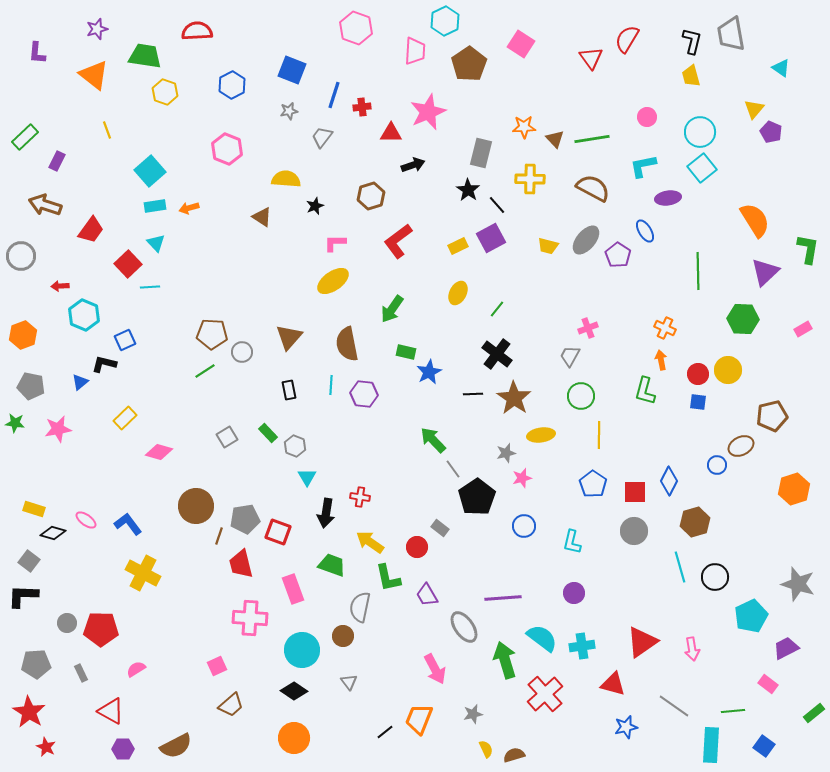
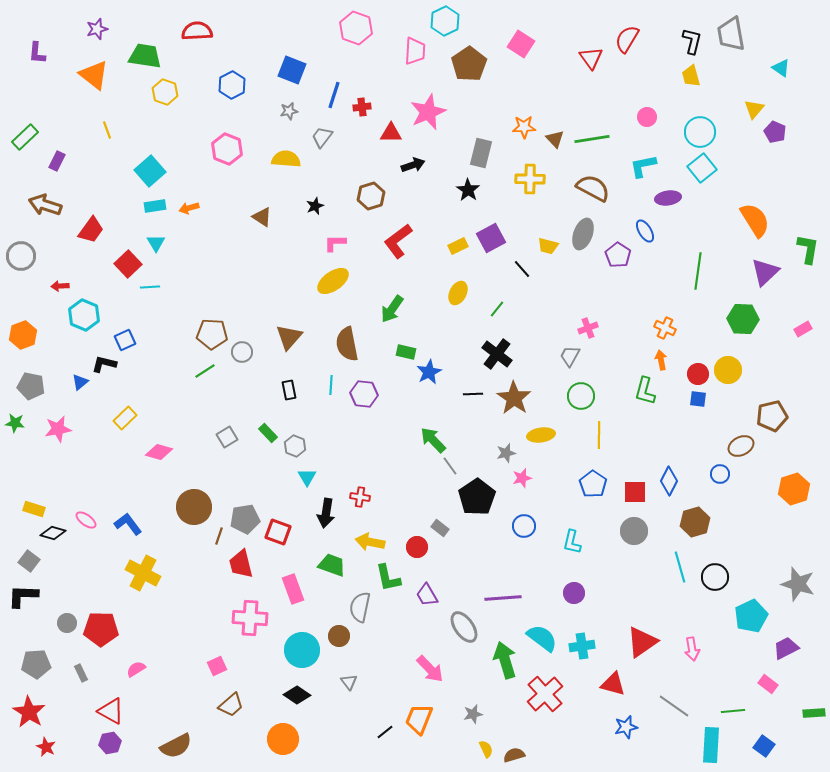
purple pentagon at (771, 132): moved 4 px right
yellow semicircle at (286, 179): moved 20 px up
black line at (497, 205): moved 25 px right, 64 px down
gray ellipse at (586, 240): moved 3 px left, 6 px up; rotated 20 degrees counterclockwise
cyan triangle at (156, 243): rotated 12 degrees clockwise
green line at (698, 271): rotated 9 degrees clockwise
blue square at (698, 402): moved 3 px up
blue circle at (717, 465): moved 3 px right, 9 px down
gray line at (453, 469): moved 3 px left, 3 px up
brown circle at (196, 506): moved 2 px left, 1 px down
yellow arrow at (370, 542): rotated 24 degrees counterclockwise
brown circle at (343, 636): moved 4 px left
pink arrow at (435, 669): moved 5 px left; rotated 16 degrees counterclockwise
black diamond at (294, 691): moved 3 px right, 4 px down
green rectangle at (814, 713): rotated 35 degrees clockwise
orange circle at (294, 738): moved 11 px left, 1 px down
purple hexagon at (123, 749): moved 13 px left, 6 px up; rotated 10 degrees counterclockwise
